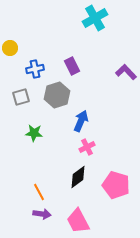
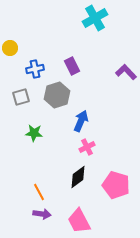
pink trapezoid: moved 1 px right
